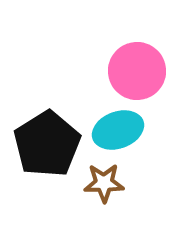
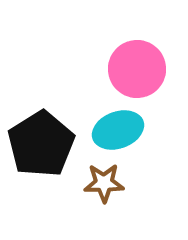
pink circle: moved 2 px up
black pentagon: moved 6 px left
